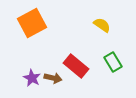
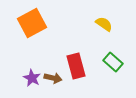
yellow semicircle: moved 2 px right, 1 px up
green rectangle: rotated 18 degrees counterclockwise
red rectangle: rotated 35 degrees clockwise
